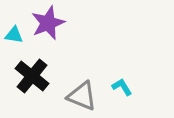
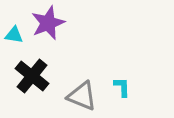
cyan L-shape: rotated 30 degrees clockwise
